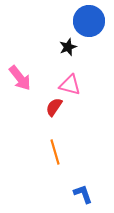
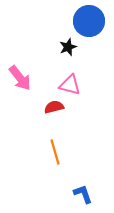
red semicircle: rotated 42 degrees clockwise
